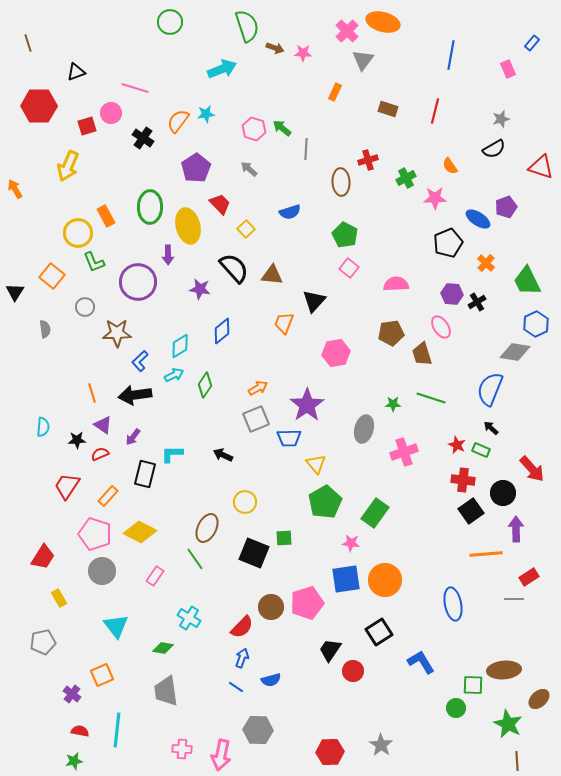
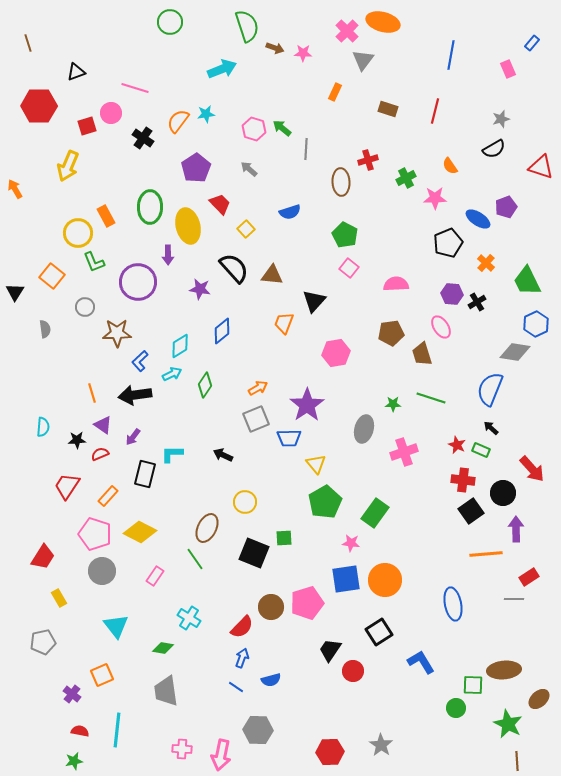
cyan arrow at (174, 375): moved 2 px left, 1 px up
